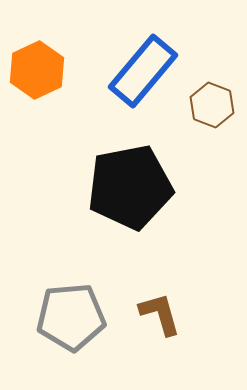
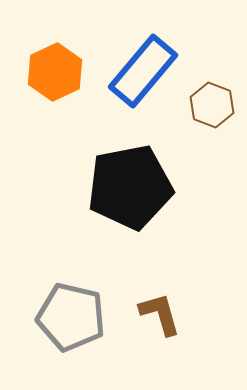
orange hexagon: moved 18 px right, 2 px down
gray pentagon: rotated 18 degrees clockwise
